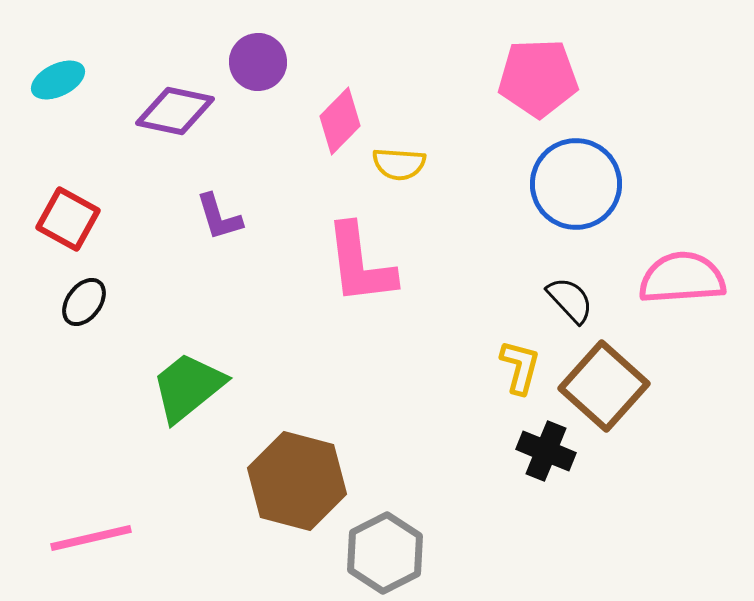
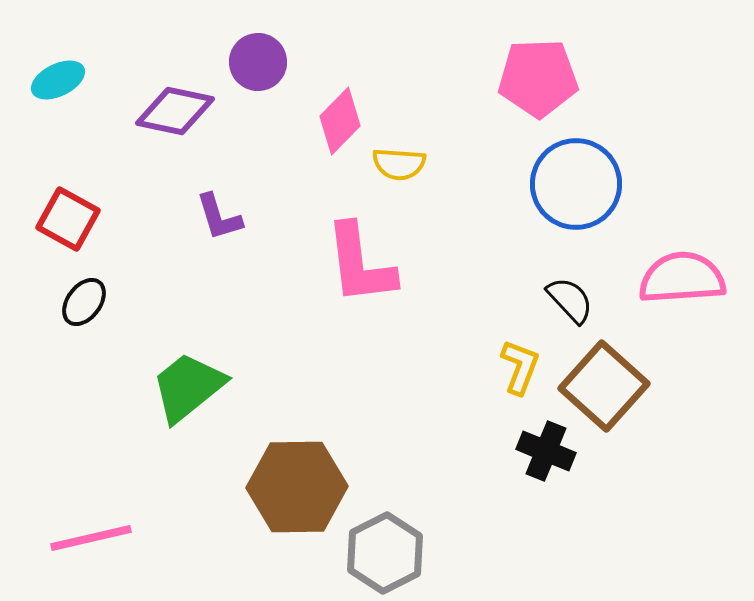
yellow L-shape: rotated 6 degrees clockwise
brown hexagon: moved 6 px down; rotated 16 degrees counterclockwise
